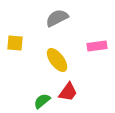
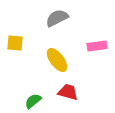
red trapezoid: rotated 110 degrees counterclockwise
green semicircle: moved 9 px left
